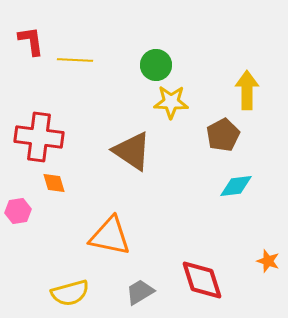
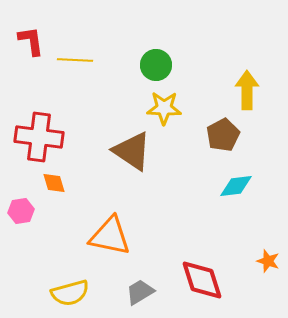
yellow star: moved 7 px left, 6 px down
pink hexagon: moved 3 px right
